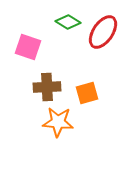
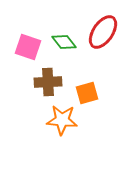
green diamond: moved 4 px left, 20 px down; rotated 20 degrees clockwise
brown cross: moved 1 px right, 5 px up
orange star: moved 4 px right, 2 px up
